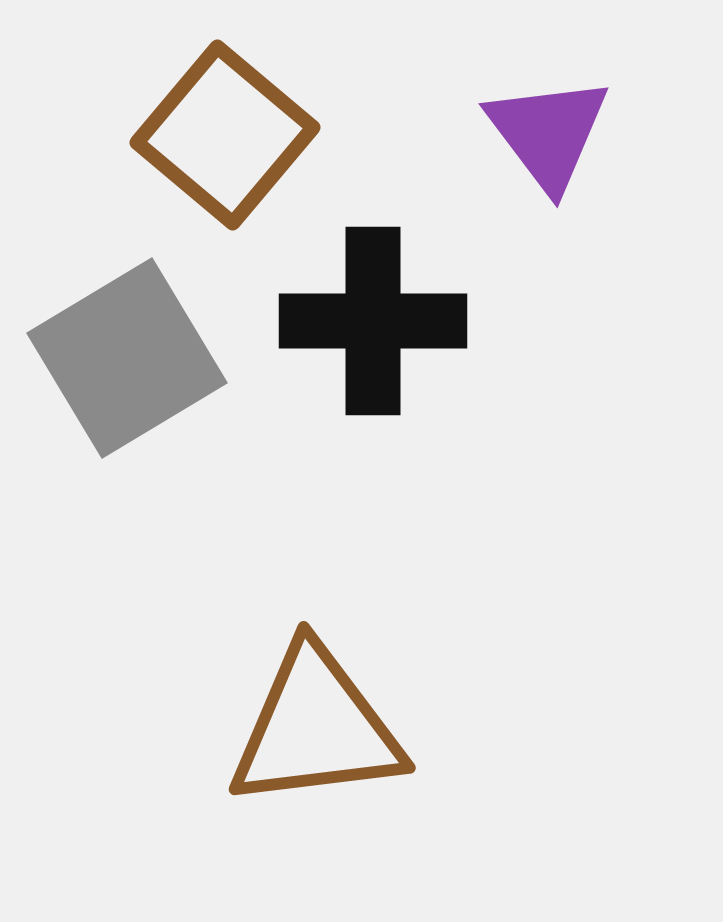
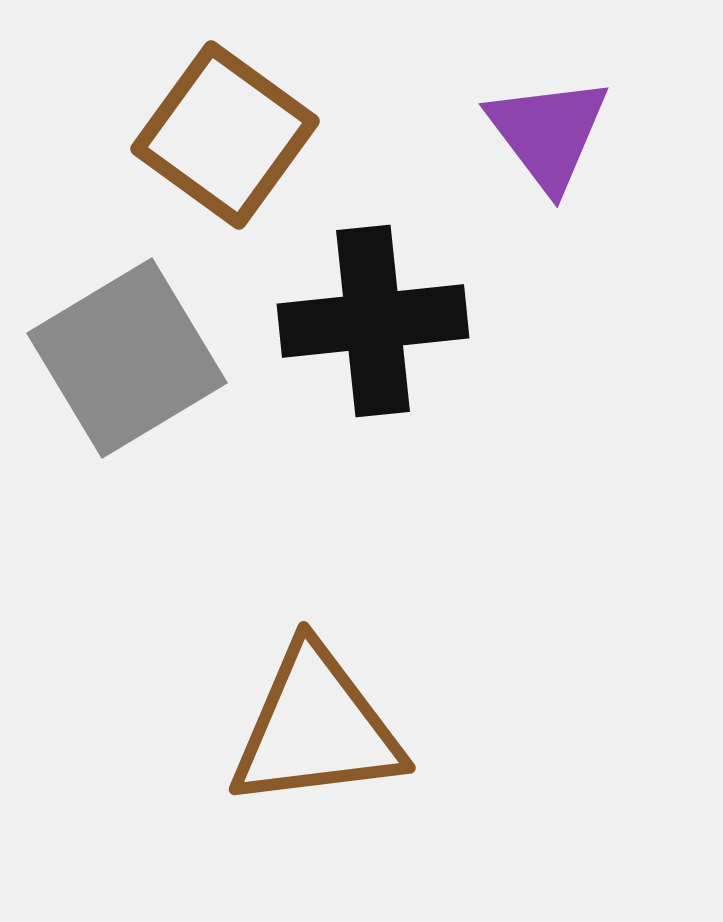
brown square: rotated 4 degrees counterclockwise
black cross: rotated 6 degrees counterclockwise
